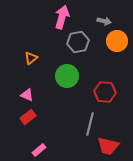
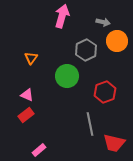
pink arrow: moved 1 px up
gray arrow: moved 1 px left, 1 px down
gray hexagon: moved 8 px right, 8 px down; rotated 15 degrees counterclockwise
orange triangle: rotated 16 degrees counterclockwise
red hexagon: rotated 25 degrees counterclockwise
red rectangle: moved 2 px left, 2 px up
gray line: rotated 25 degrees counterclockwise
red trapezoid: moved 6 px right, 3 px up
